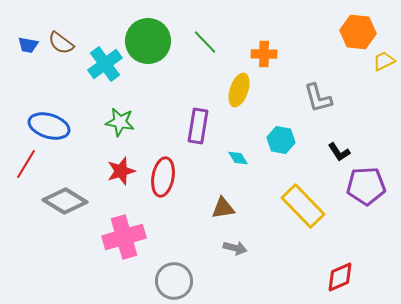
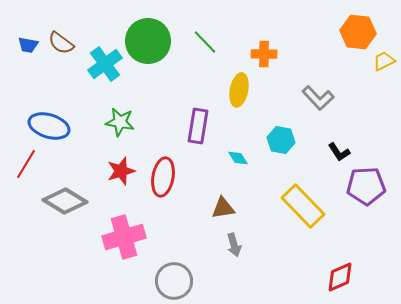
yellow ellipse: rotated 8 degrees counterclockwise
gray L-shape: rotated 28 degrees counterclockwise
gray arrow: moved 1 px left, 3 px up; rotated 60 degrees clockwise
